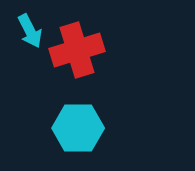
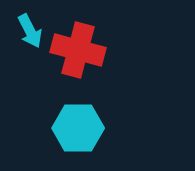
red cross: moved 1 px right; rotated 32 degrees clockwise
